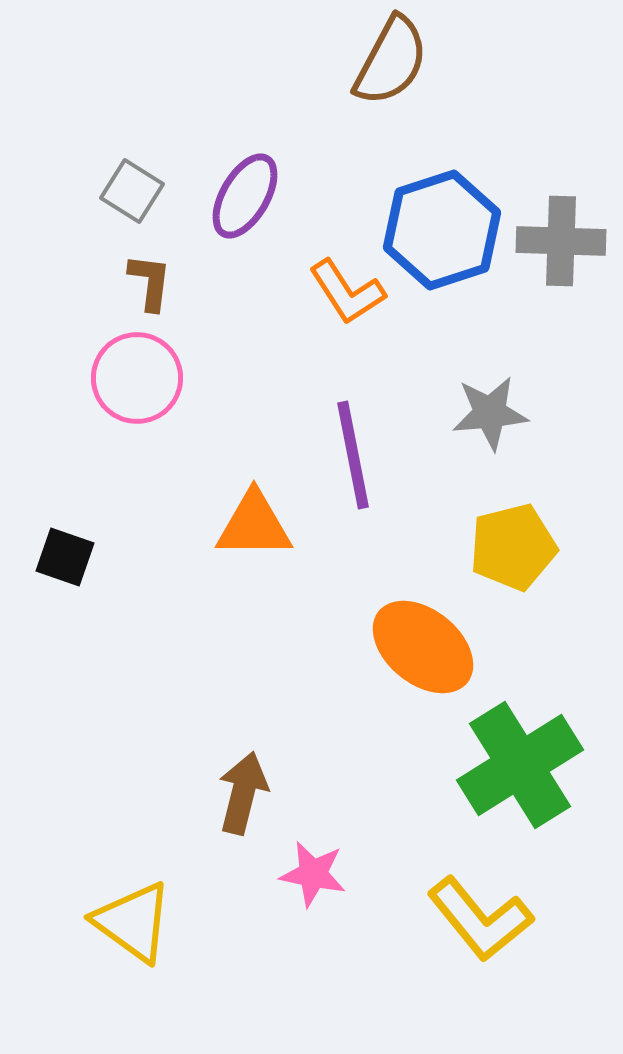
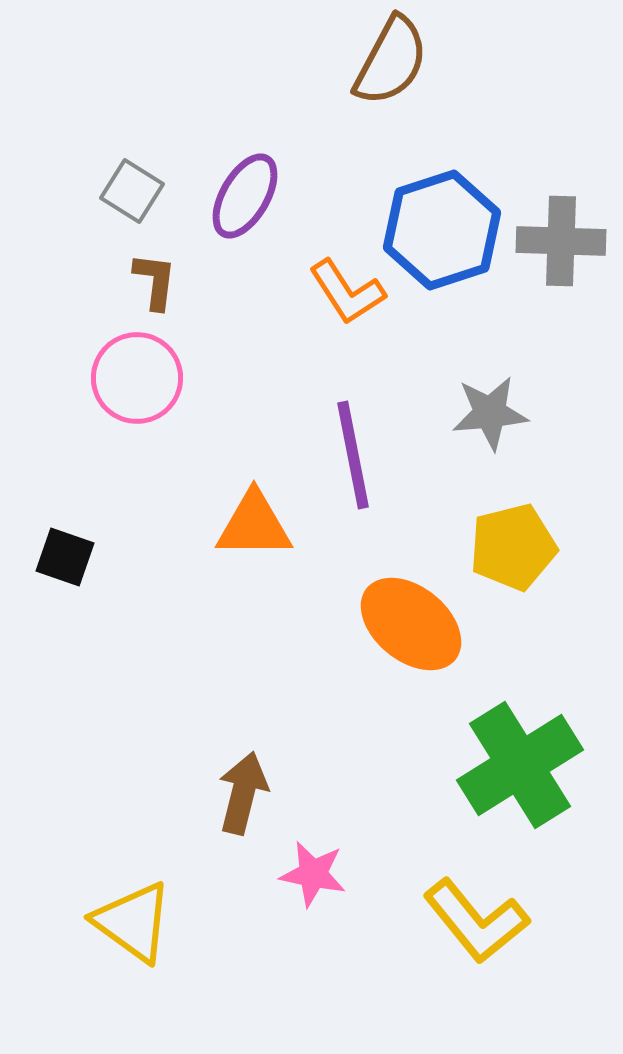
brown L-shape: moved 5 px right, 1 px up
orange ellipse: moved 12 px left, 23 px up
yellow L-shape: moved 4 px left, 2 px down
